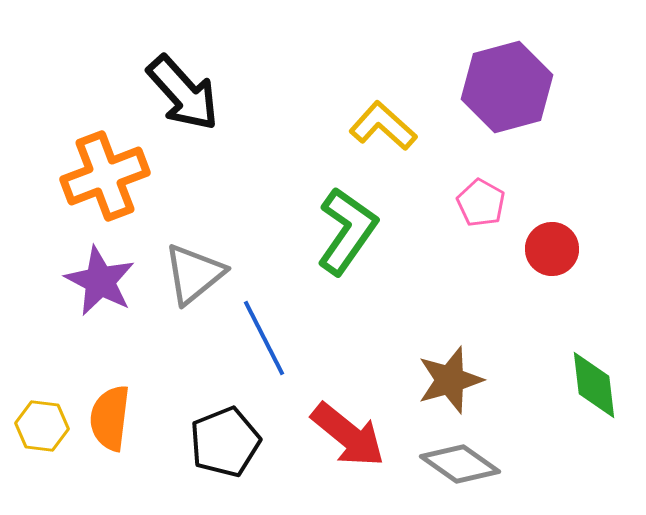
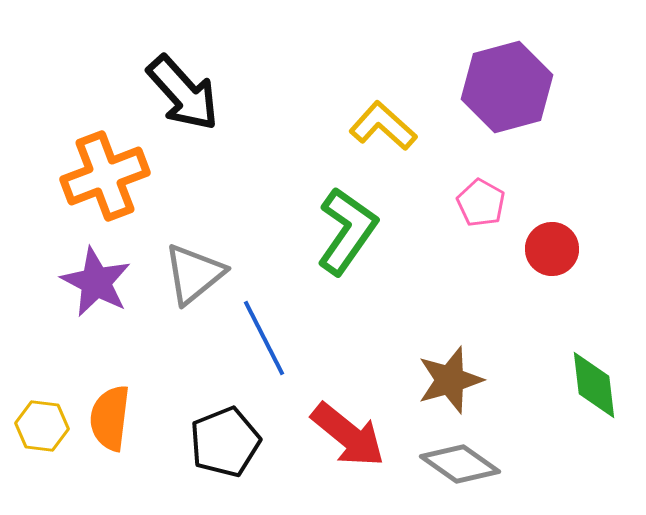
purple star: moved 4 px left, 1 px down
